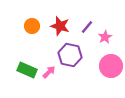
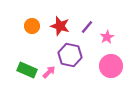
pink star: moved 2 px right
